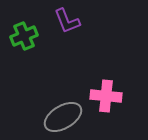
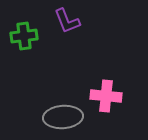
green cross: rotated 16 degrees clockwise
gray ellipse: rotated 27 degrees clockwise
